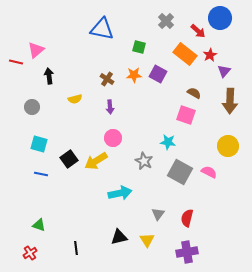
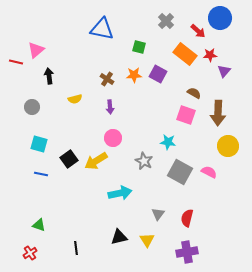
red star: rotated 24 degrees clockwise
brown arrow: moved 12 px left, 12 px down
